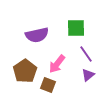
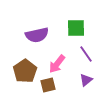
purple triangle: moved 2 px left, 5 px down
brown square: rotated 35 degrees counterclockwise
